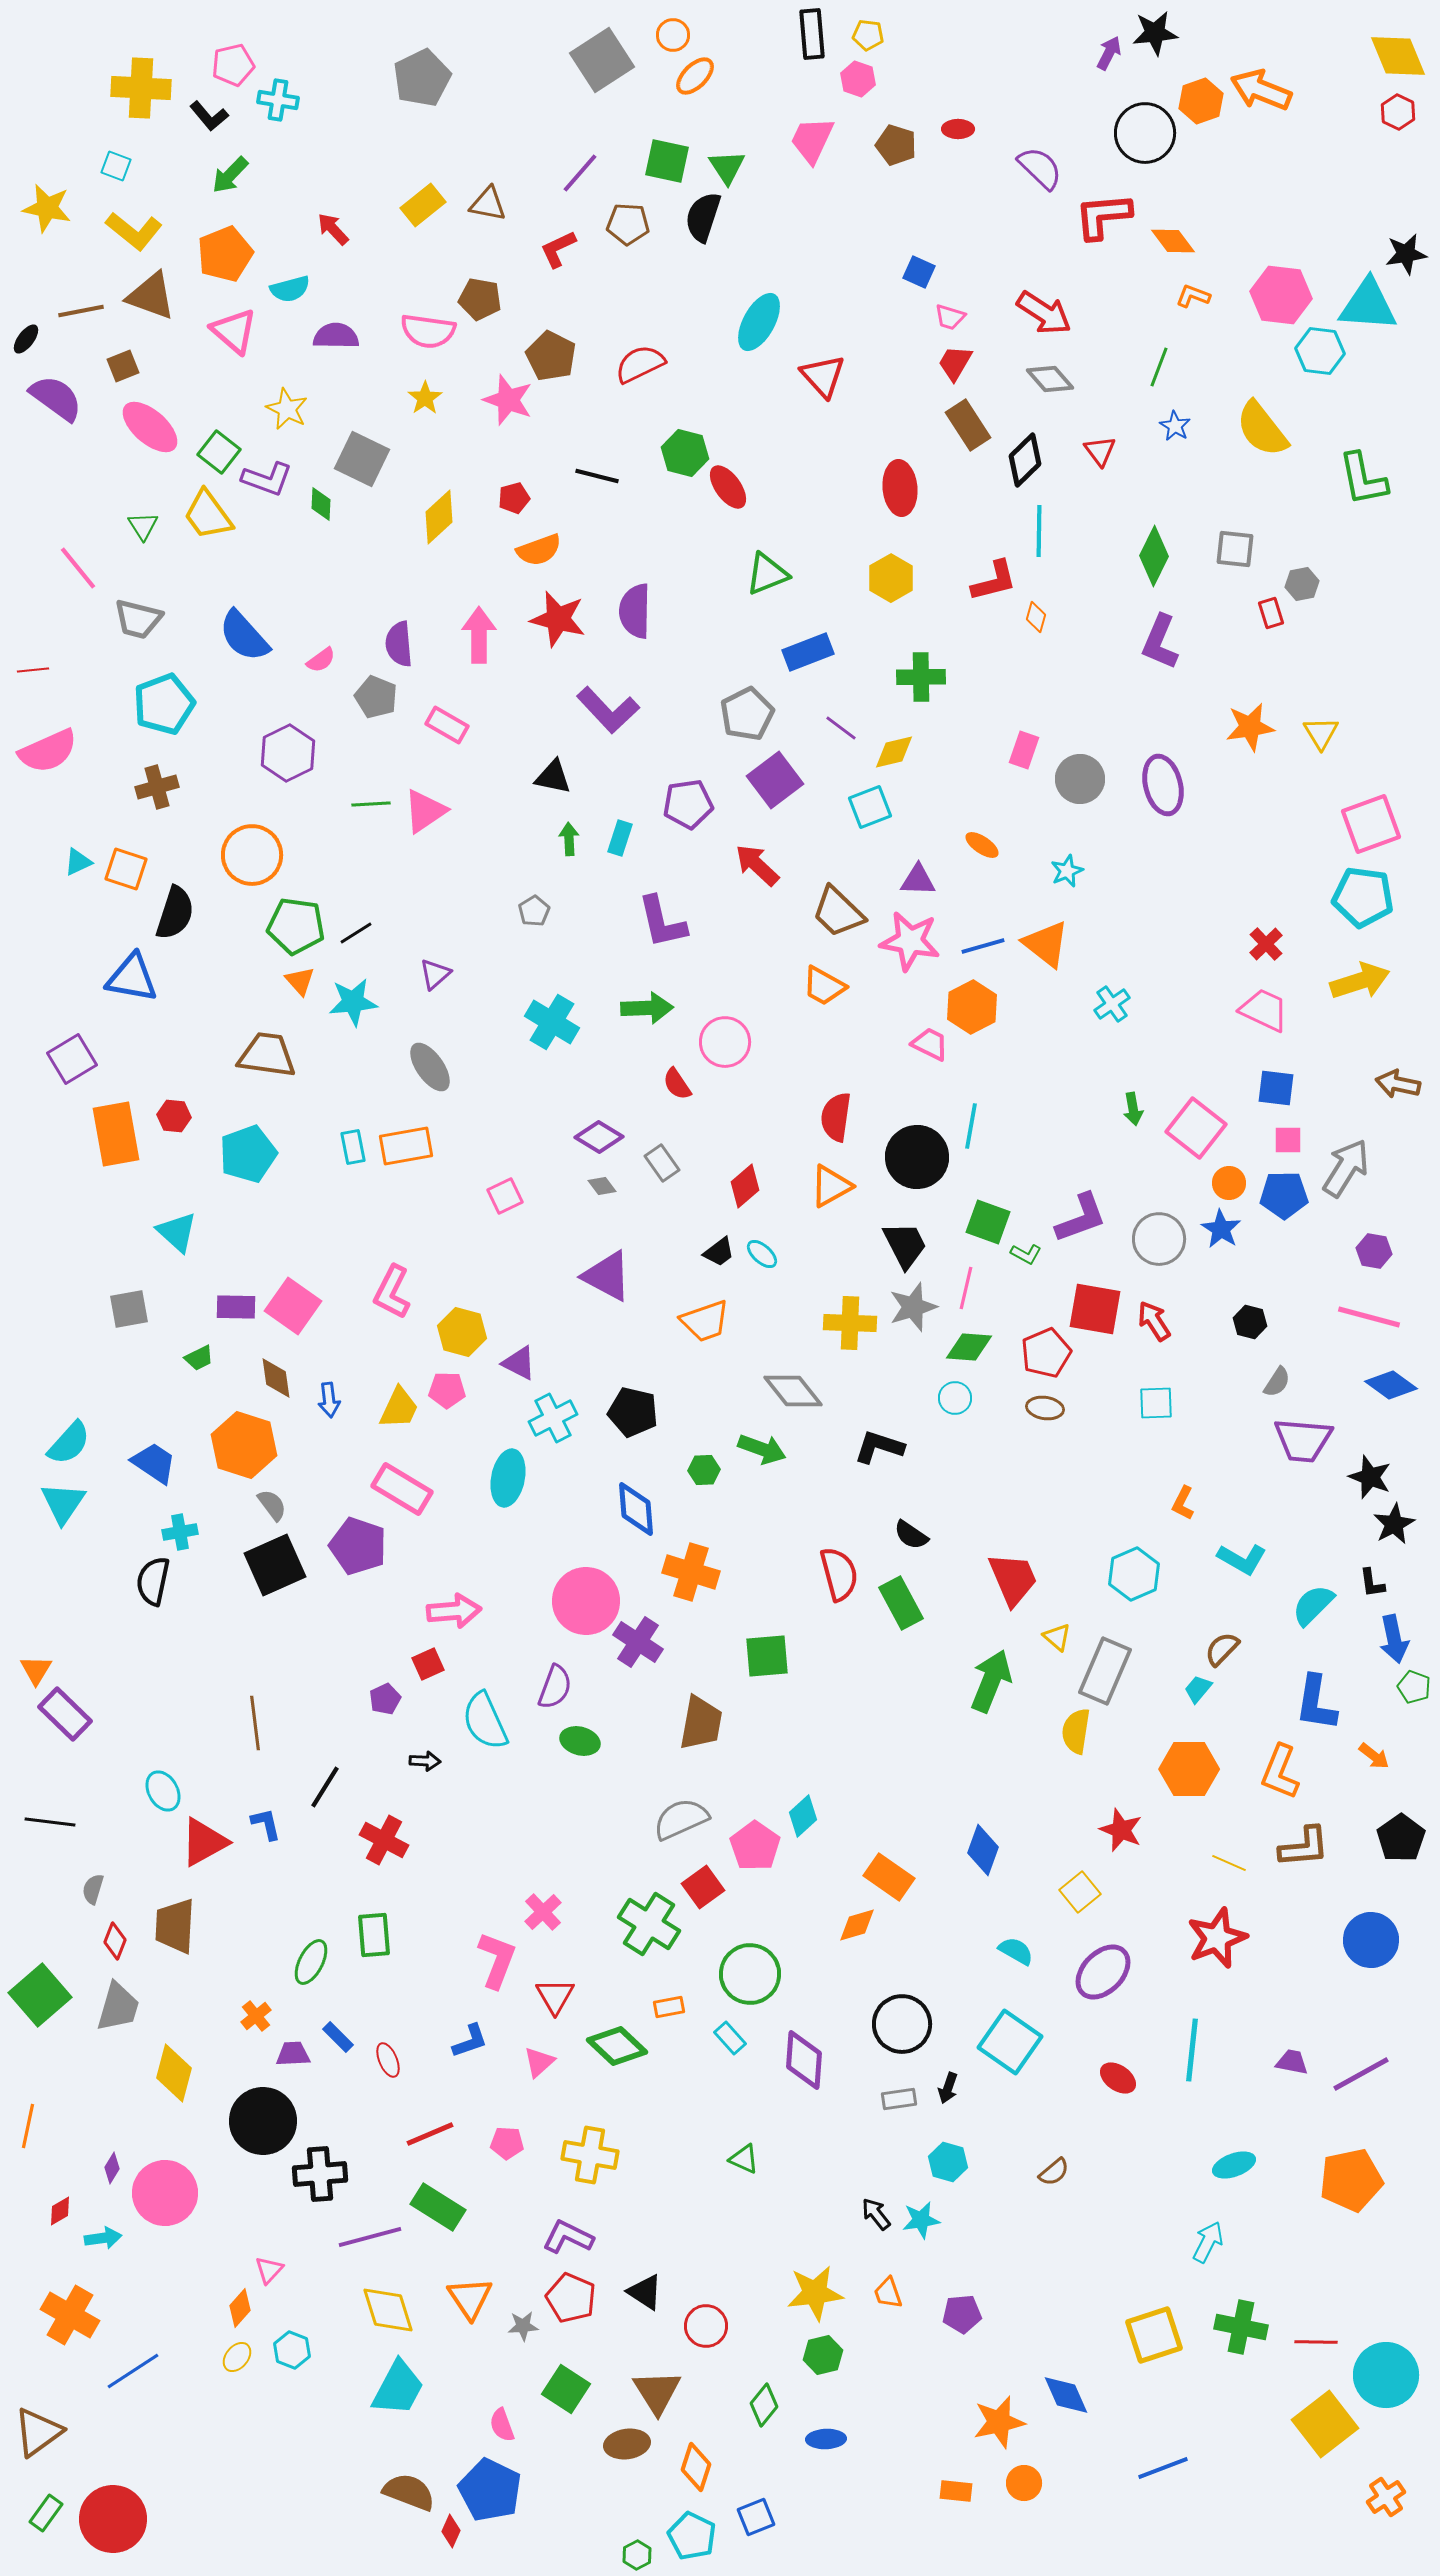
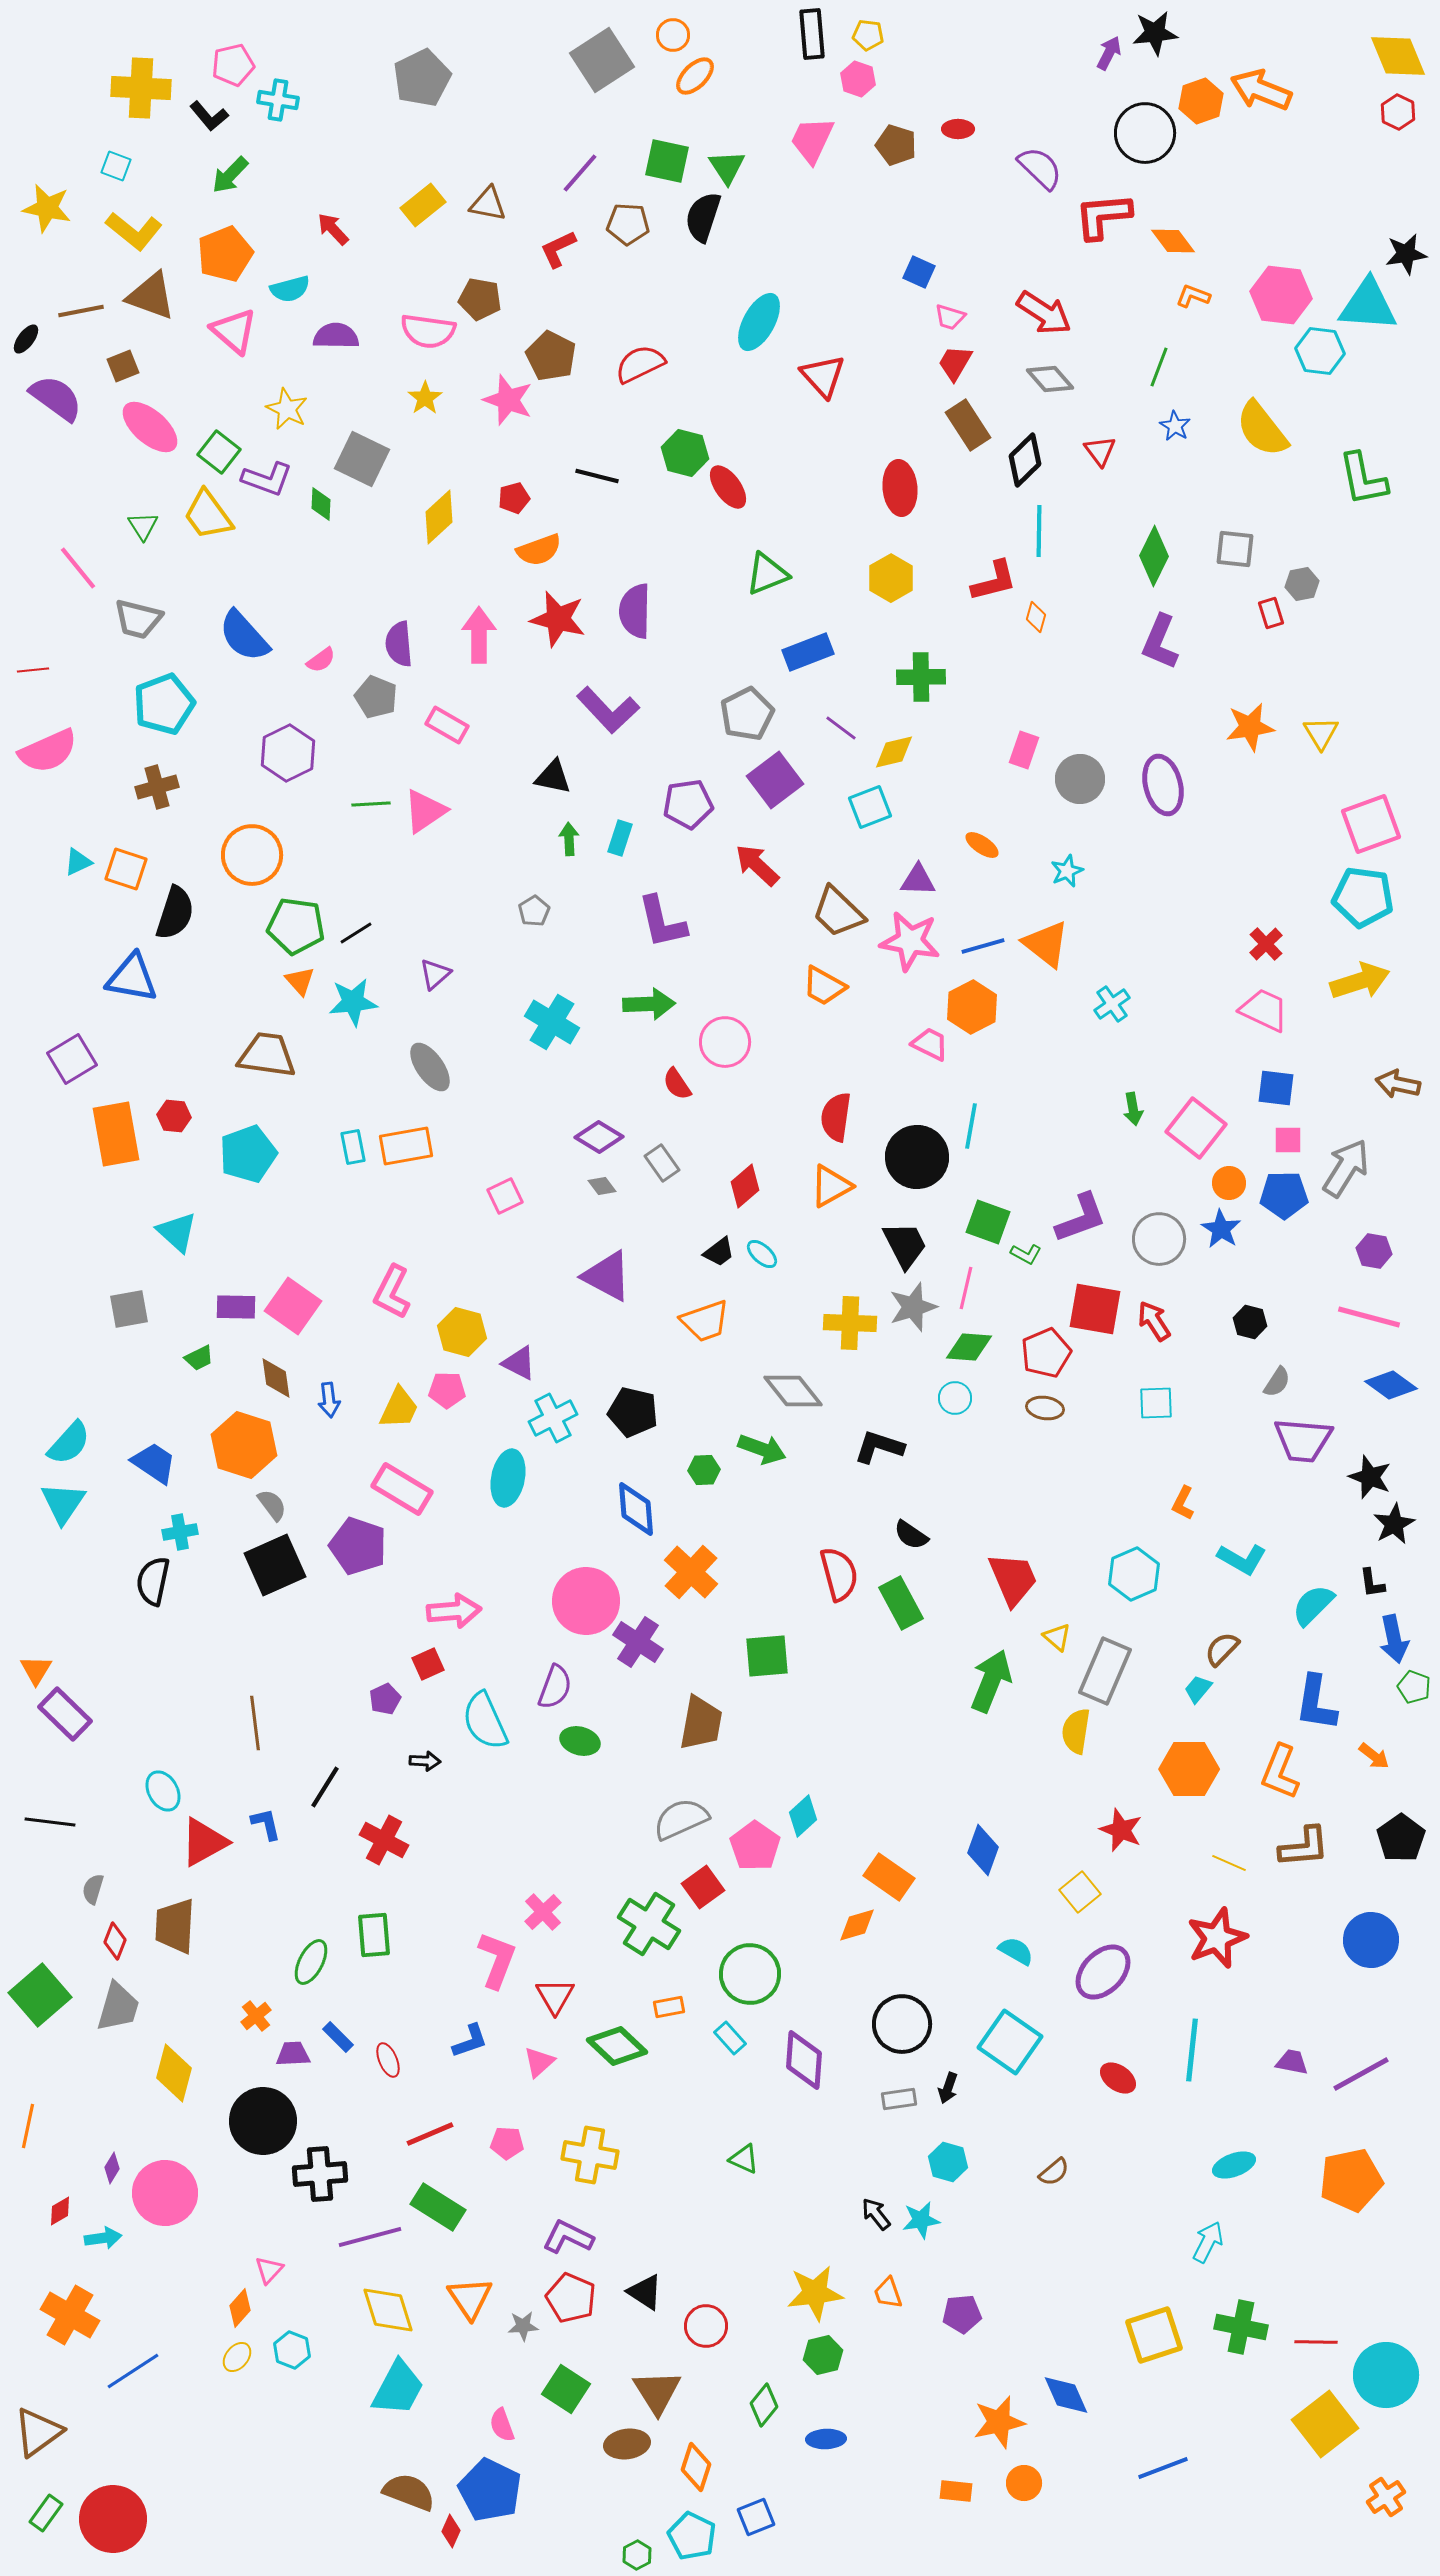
green arrow at (647, 1008): moved 2 px right, 4 px up
orange cross at (691, 1572): rotated 26 degrees clockwise
